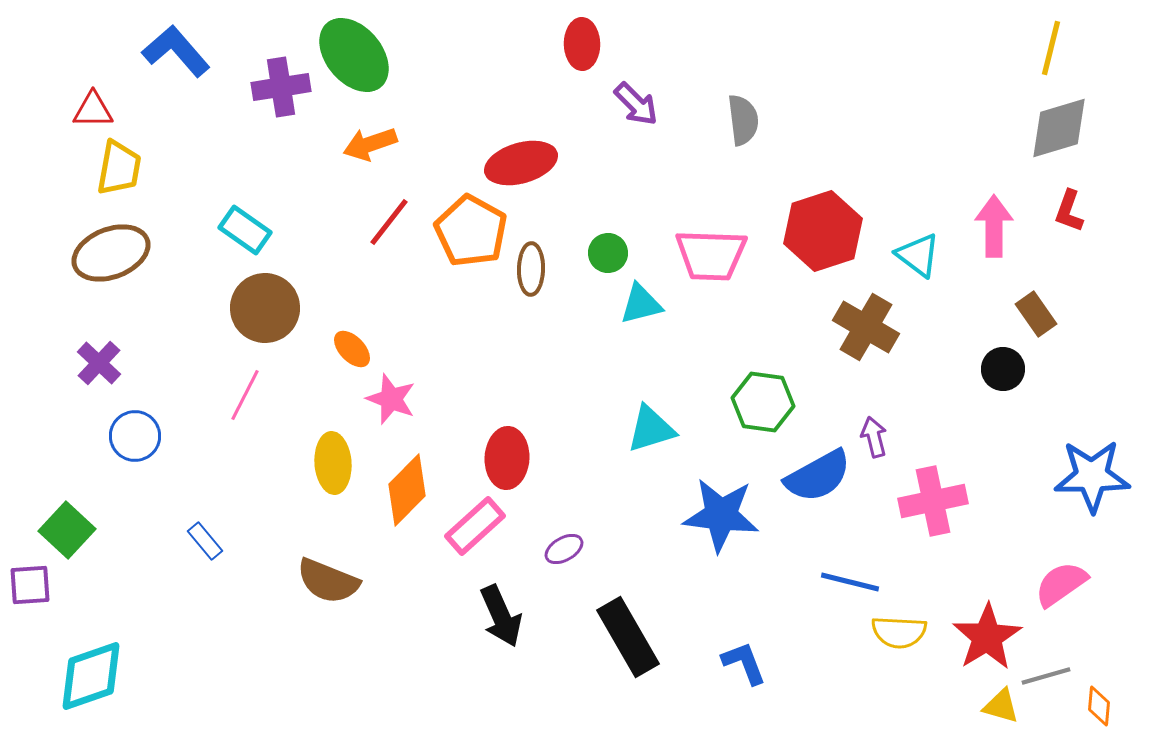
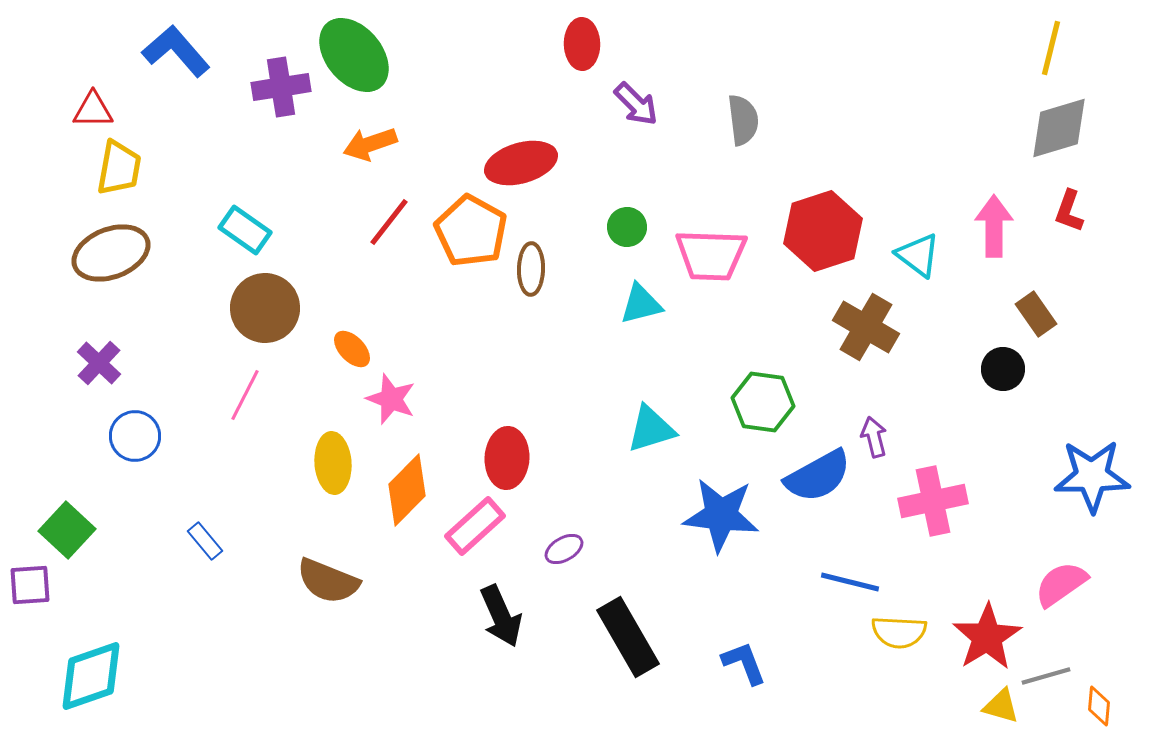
green circle at (608, 253): moved 19 px right, 26 px up
